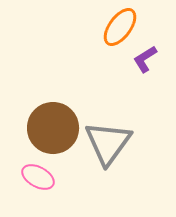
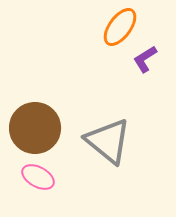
brown circle: moved 18 px left
gray triangle: moved 2 px up; rotated 27 degrees counterclockwise
